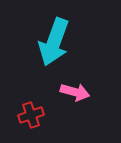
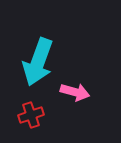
cyan arrow: moved 16 px left, 20 px down
